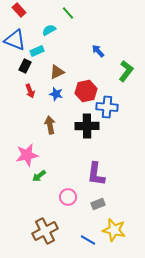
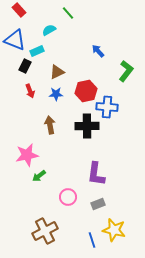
blue star: rotated 16 degrees counterclockwise
blue line: moved 4 px right; rotated 42 degrees clockwise
